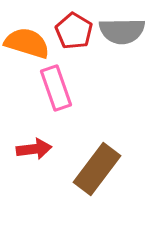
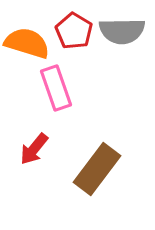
red arrow: rotated 136 degrees clockwise
